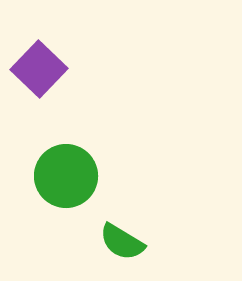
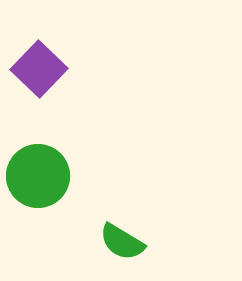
green circle: moved 28 px left
